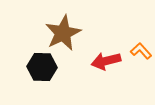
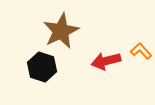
brown star: moved 2 px left, 2 px up
black hexagon: rotated 16 degrees clockwise
